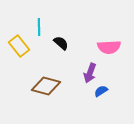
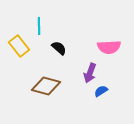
cyan line: moved 1 px up
black semicircle: moved 2 px left, 5 px down
